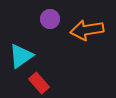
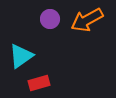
orange arrow: moved 10 px up; rotated 20 degrees counterclockwise
red rectangle: rotated 65 degrees counterclockwise
